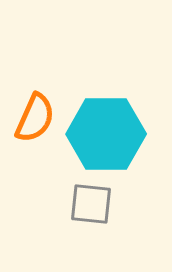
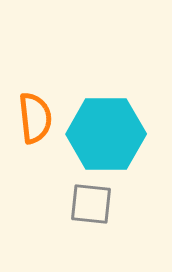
orange semicircle: rotated 30 degrees counterclockwise
